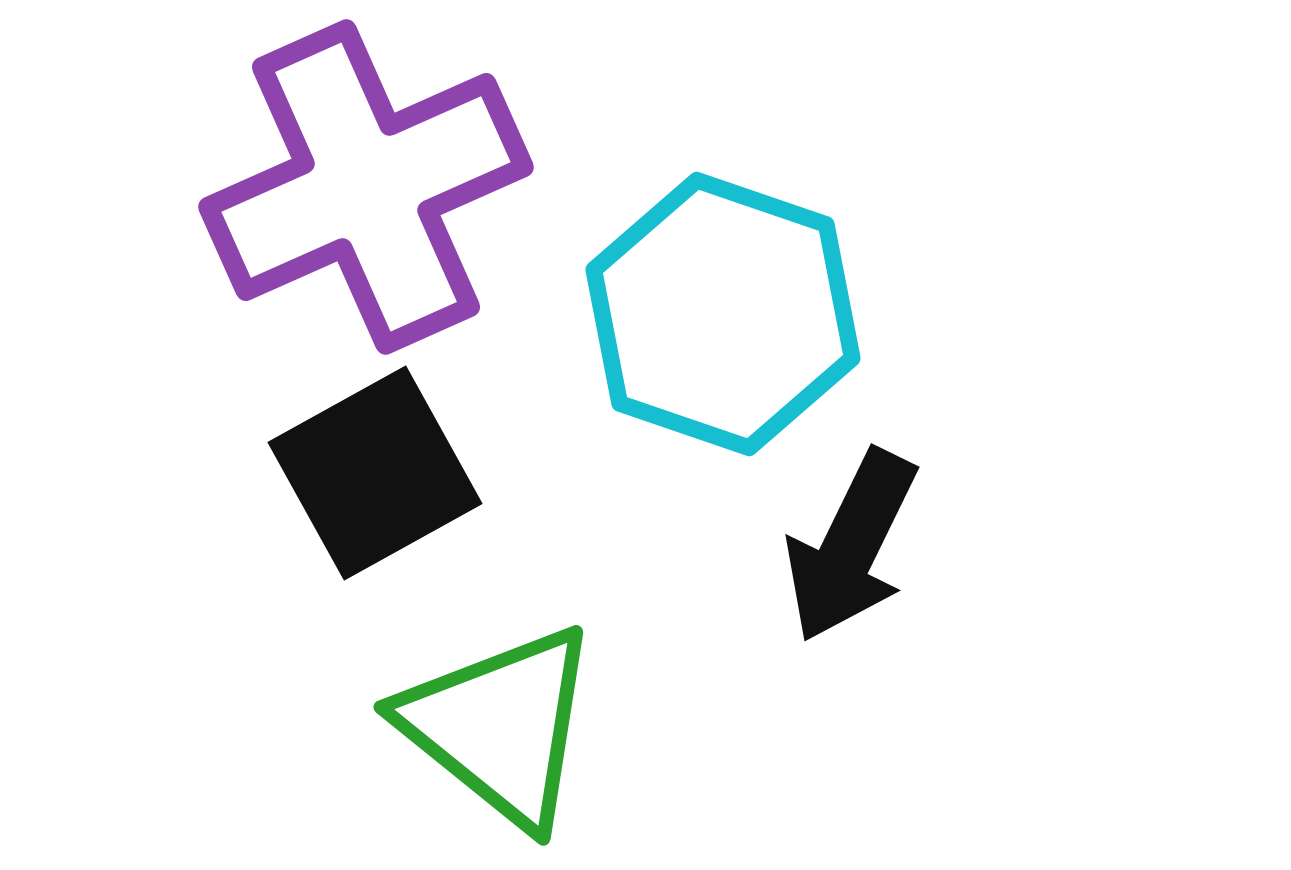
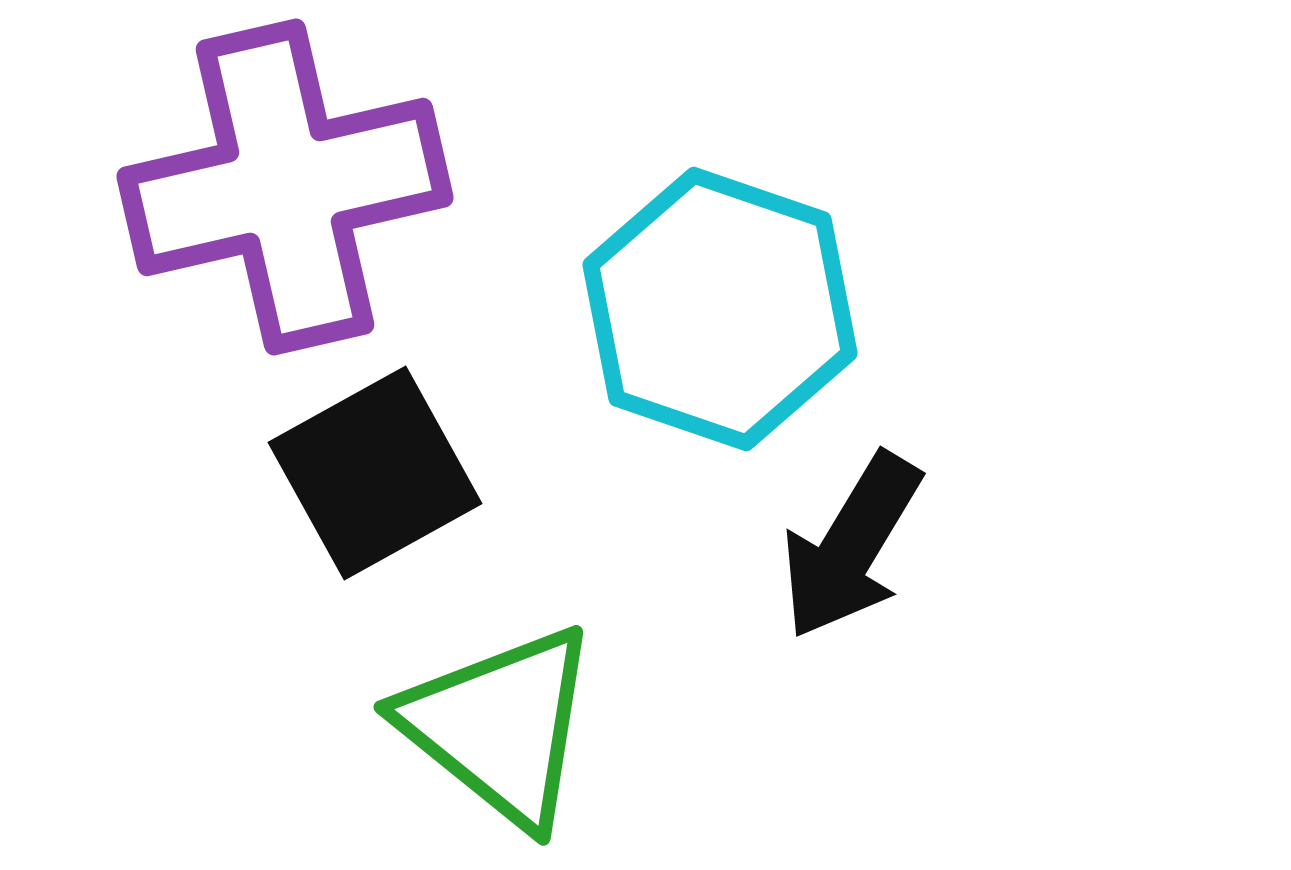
purple cross: moved 81 px left; rotated 11 degrees clockwise
cyan hexagon: moved 3 px left, 5 px up
black arrow: rotated 5 degrees clockwise
